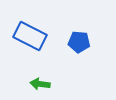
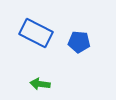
blue rectangle: moved 6 px right, 3 px up
